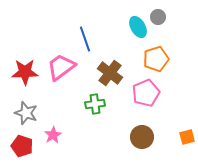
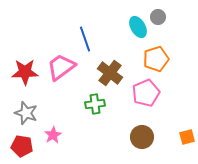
red pentagon: rotated 10 degrees counterclockwise
